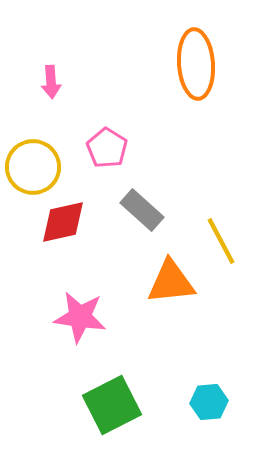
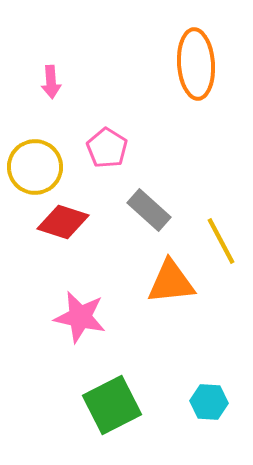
yellow circle: moved 2 px right
gray rectangle: moved 7 px right
red diamond: rotated 30 degrees clockwise
pink star: rotated 4 degrees clockwise
cyan hexagon: rotated 9 degrees clockwise
